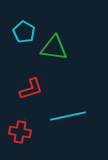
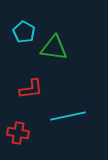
red L-shape: rotated 10 degrees clockwise
red cross: moved 2 px left, 1 px down
